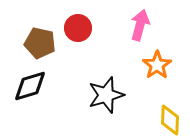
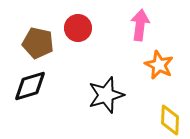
pink arrow: rotated 8 degrees counterclockwise
brown pentagon: moved 2 px left
orange star: moved 2 px right; rotated 12 degrees counterclockwise
